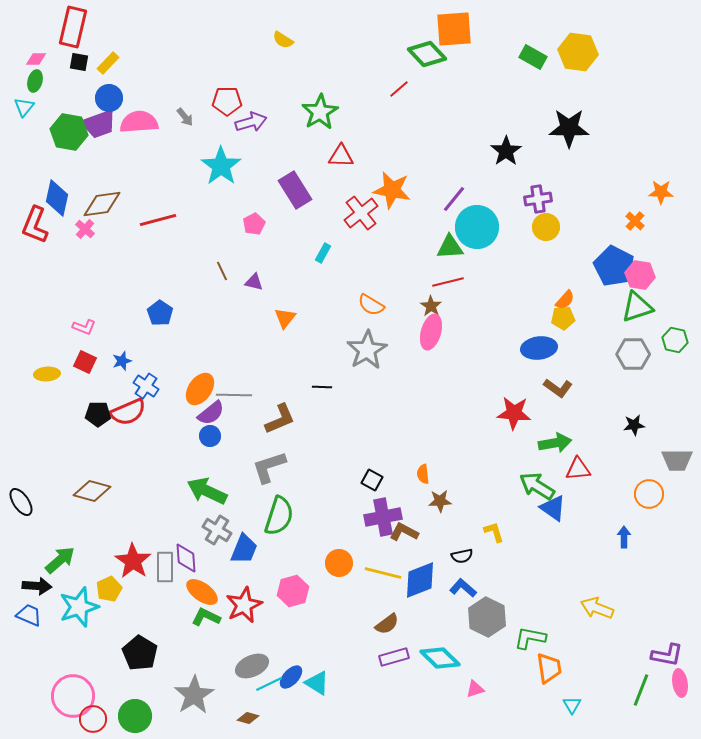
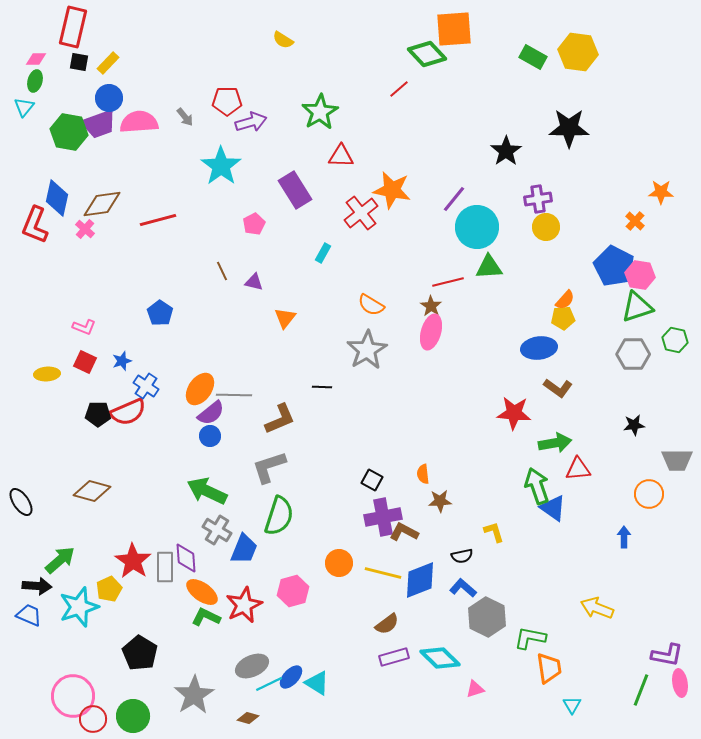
green triangle at (450, 247): moved 39 px right, 20 px down
green arrow at (537, 486): rotated 39 degrees clockwise
green circle at (135, 716): moved 2 px left
